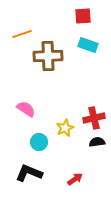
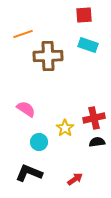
red square: moved 1 px right, 1 px up
orange line: moved 1 px right
yellow star: rotated 12 degrees counterclockwise
